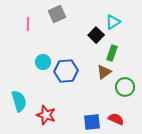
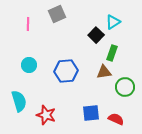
cyan circle: moved 14 px left, 3 px down
brown triangle: rotated 28 degrees clockwise
blue square: moved 1 px left, 9 px up
